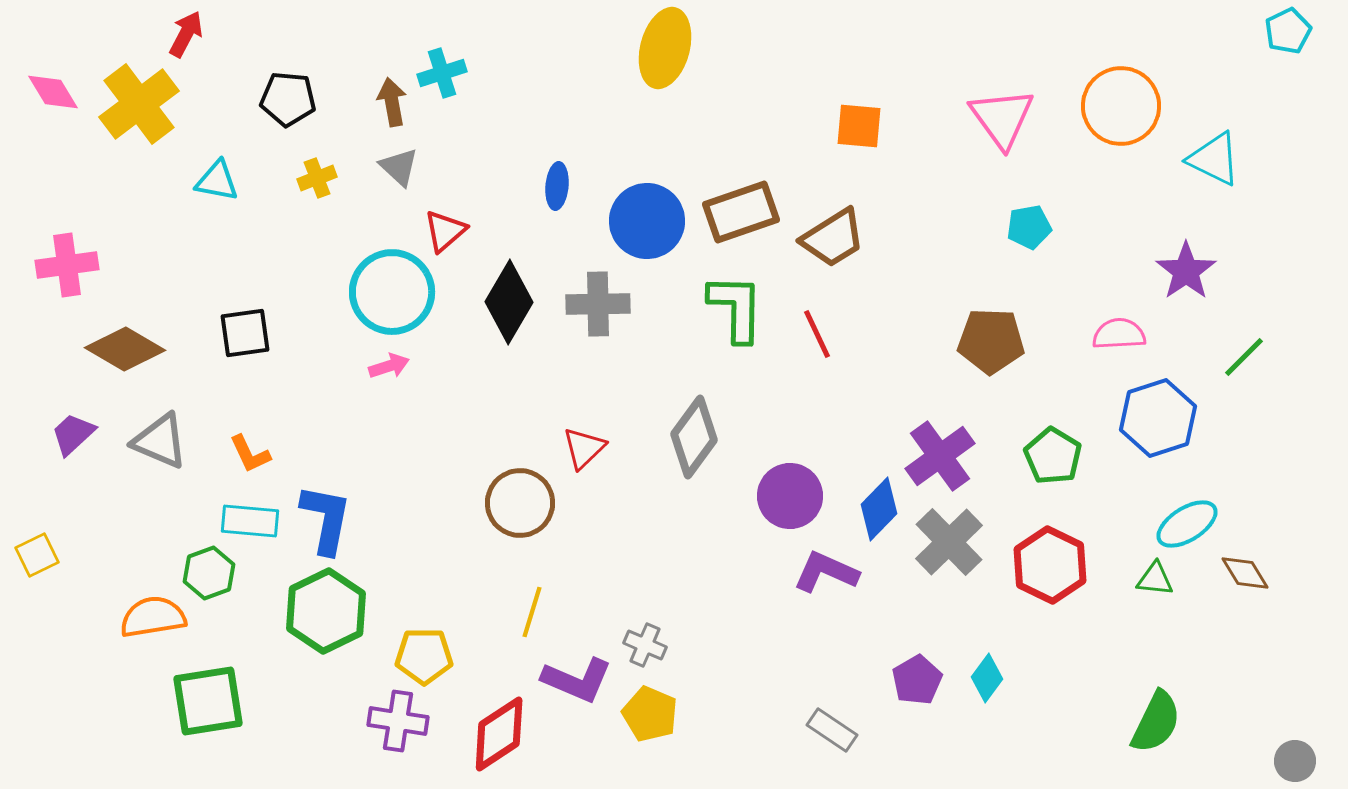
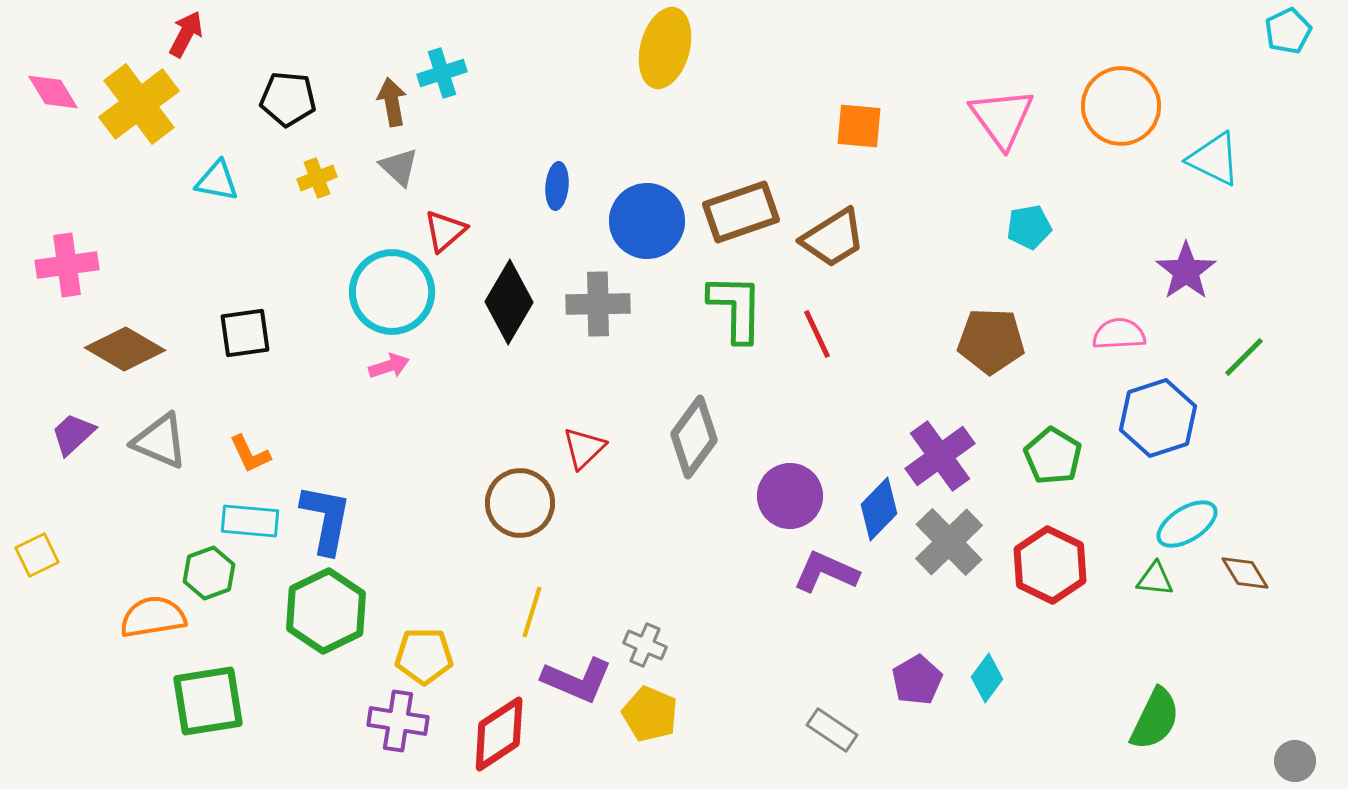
green semicircle at (1156, 722): moved 1 px left, 3 px up
